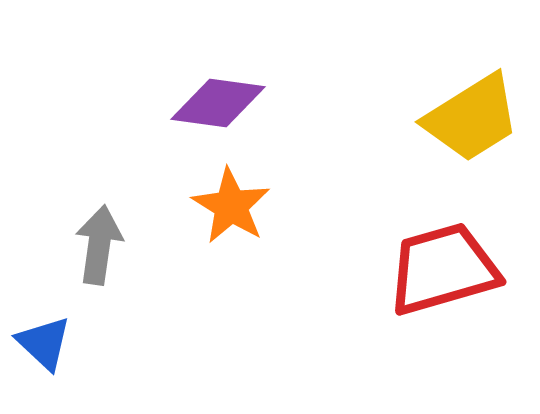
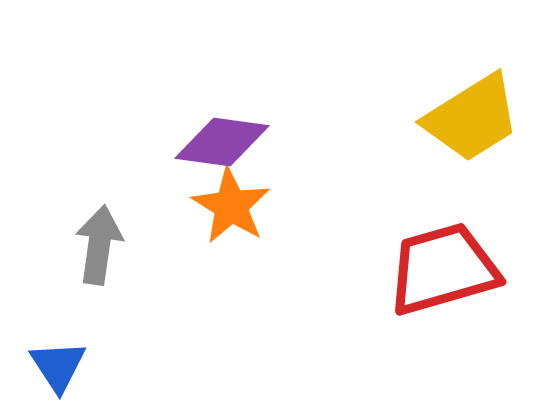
purple diamond: moved 4 px right, 39 px down
blue triangle: moved 14 px right, 23 px down; rotated 14 degrees clockwise
